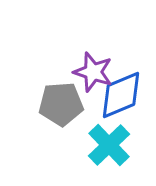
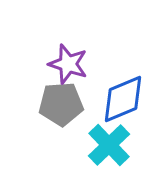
purple star: moved 25 px left, 8 px up
blue diamond: moved 2 px right, 4 px down
